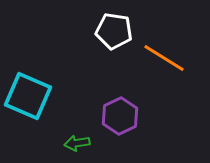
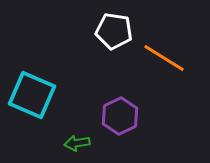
cyan square: moved 4 px right, 1 px up
